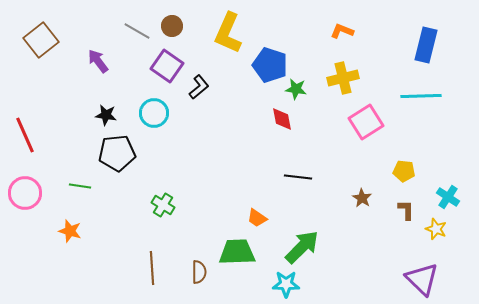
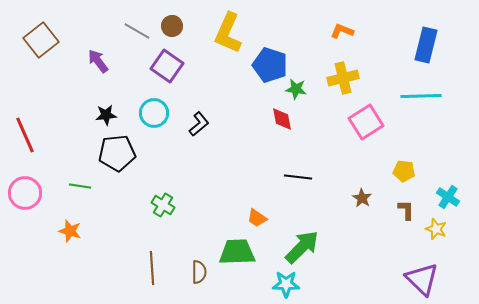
black L-shape: moved 37 px down
black star: rotated 15 degrees counterclockwise
